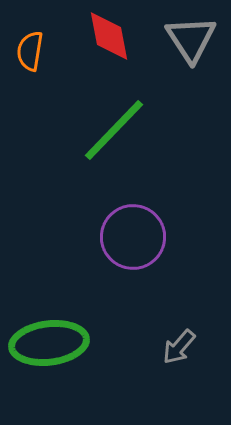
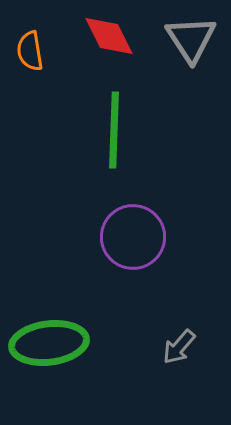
red diamond: rotated 16 degrees counterclockwise
orange semicircle: rotated 18 degrees counterclockwise
green line: rotated 42 degrees counterclockwise
